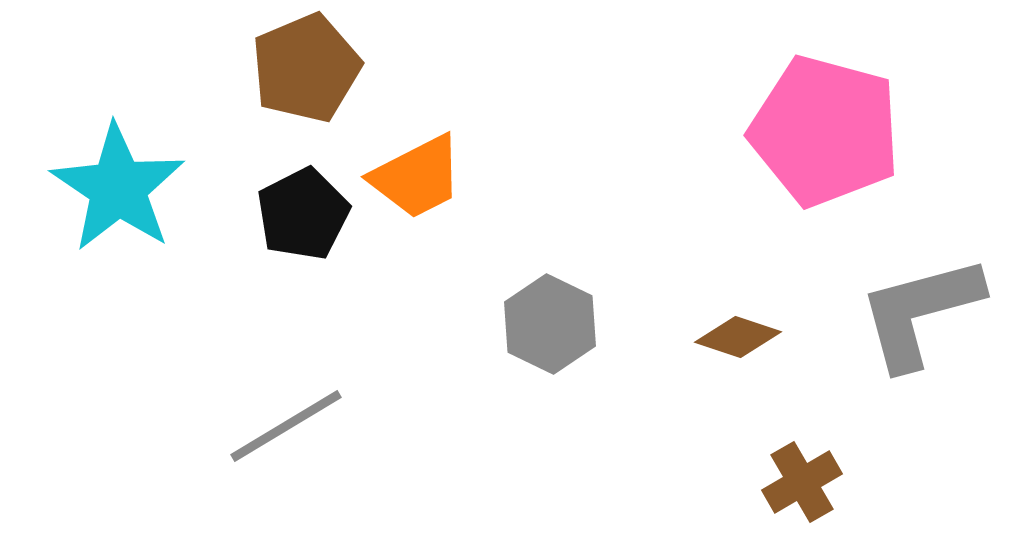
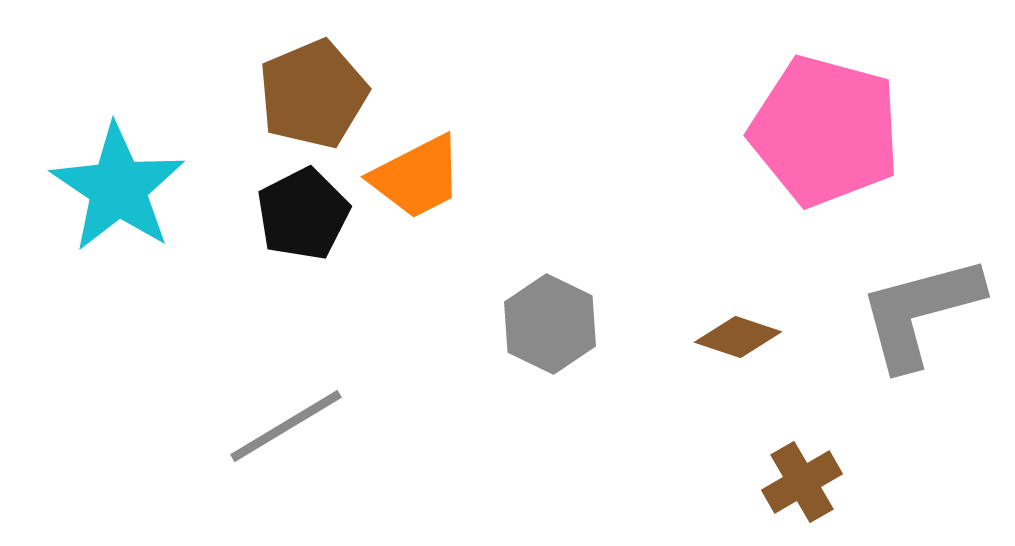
brown pentagon: moved 7 px right, 26 px down
